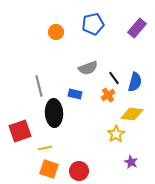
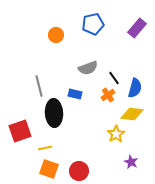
orange circle: moved 3 px down
blue semicircle: moved 6 px down
